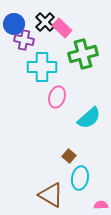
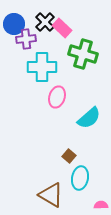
purple cross: moved 2 px right, 1 px up; rotated 18 degrees counterclockwise
green cross: rotated 32 degrees clockwise
